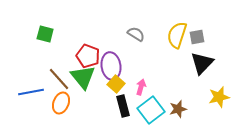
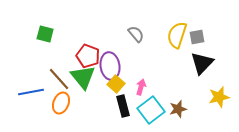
gray semicircle: rotated 18 degrees clockwise
purple ellipse: moved 1 px left
